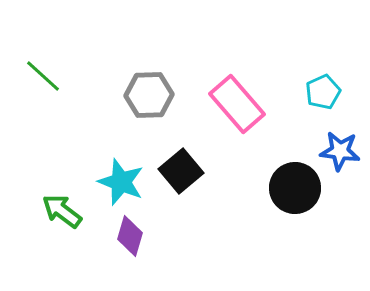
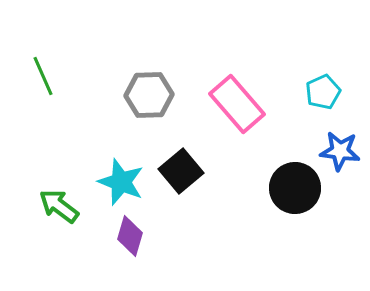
green line: rotated 24 degrees clockwise
green arrow: moved 3 px left, 5 px up
